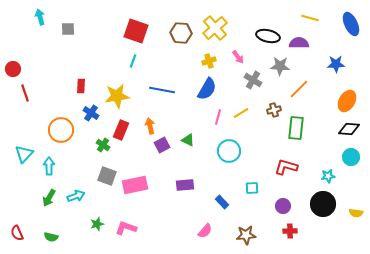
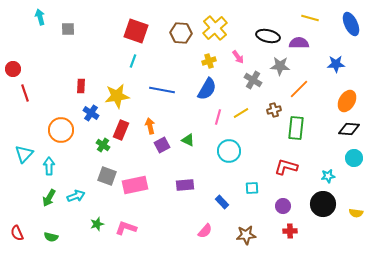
cyan circle at (351, 157): moved 3 px right, 1 px down
